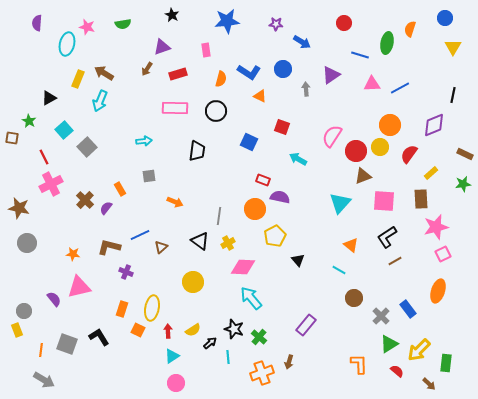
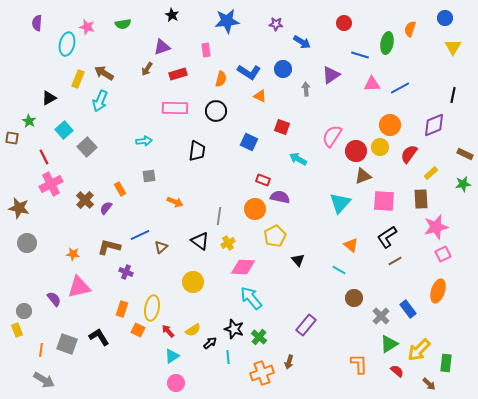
red arrow at (168, 331): rotated 40 degrees counterclockwise
